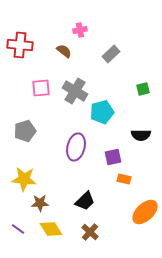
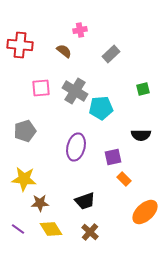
cyan pentagon: moved 1 px left, 4 px up; rotated 10 degrees clockwise
orange rectangle: rotated 32 degrees clockwise
black trapezoid: rotated 25 degrees clockwise
